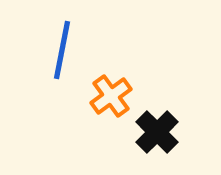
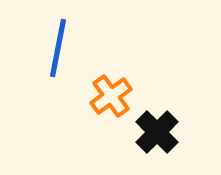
blue line: moved 4 px left, 2 px up
